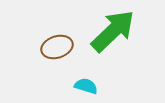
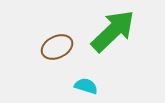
brown ellipse: rotated 8 degrees counterclockwise
